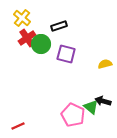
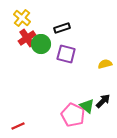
black rectangle: moved 3 px right, 2 px down
black arrow: rotated 119 degrees clockwise
green triangle: moved 4 px left, 1 px up
